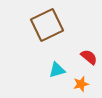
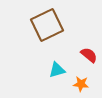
red semicircle: moved 2 px up
orange star: rotated 21 degrees clockwise
